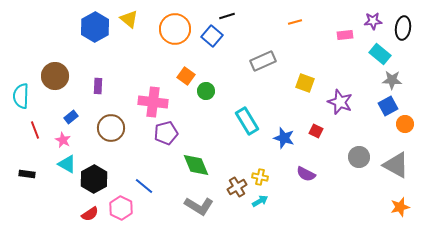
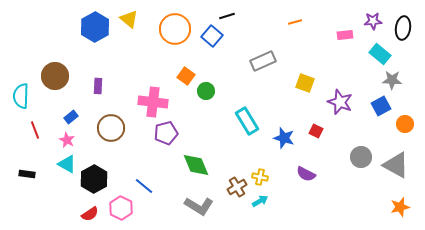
blue square at (388, 106): moved 7 px left
pink star at (63, 140): moved 4 px right
gray circle at (359, 157): moved 2 px right
